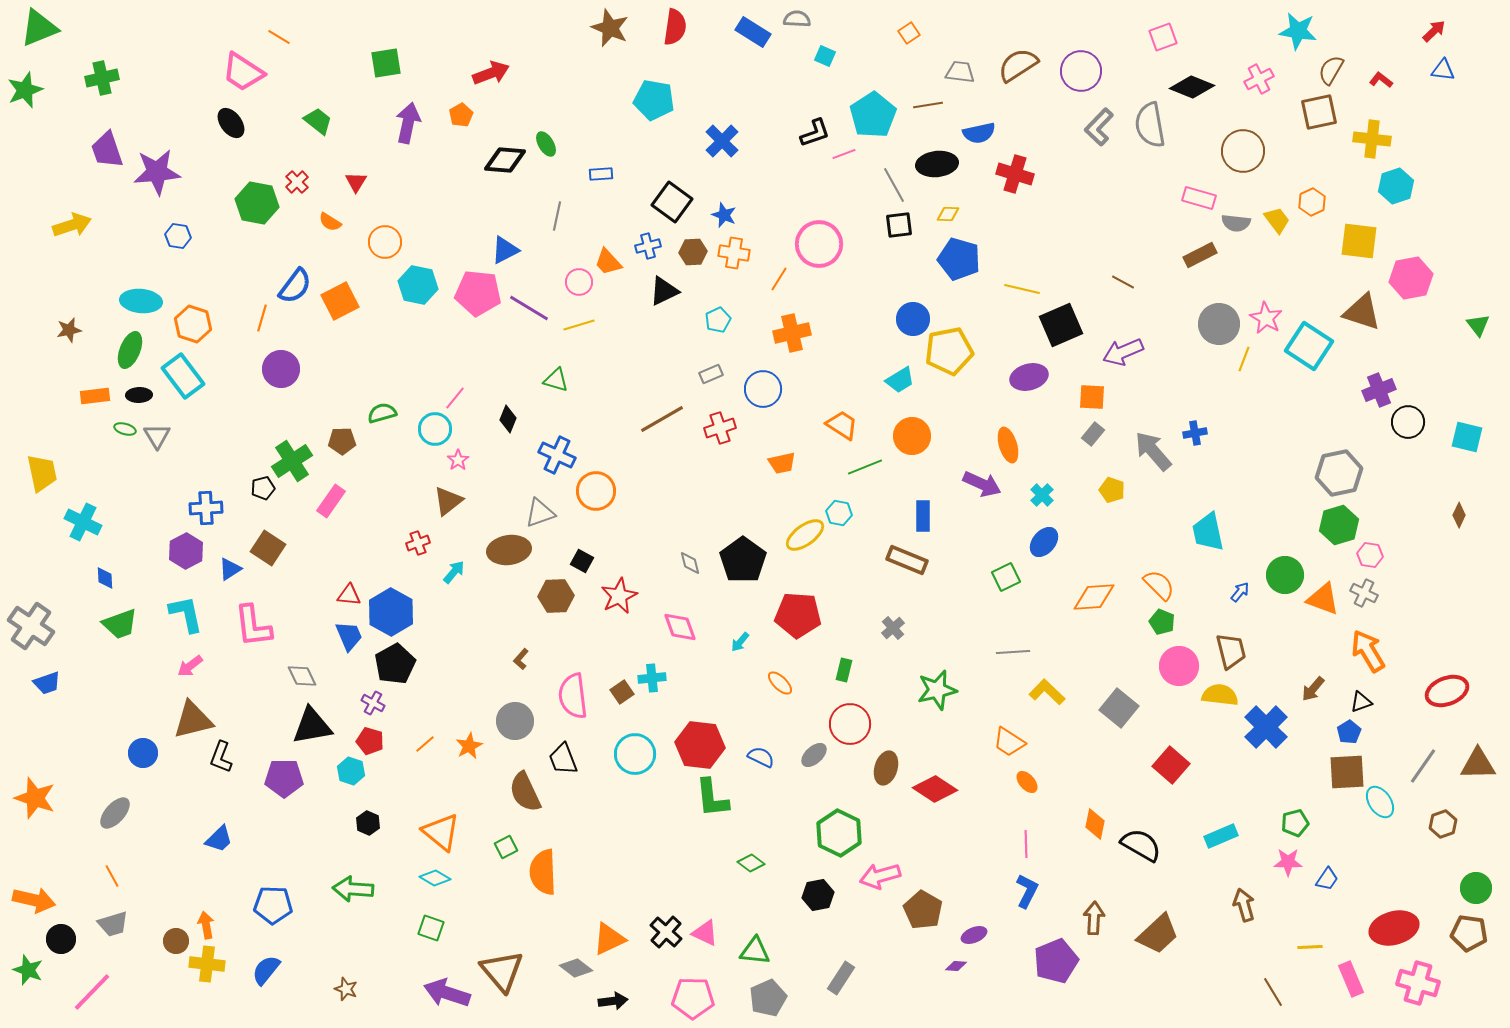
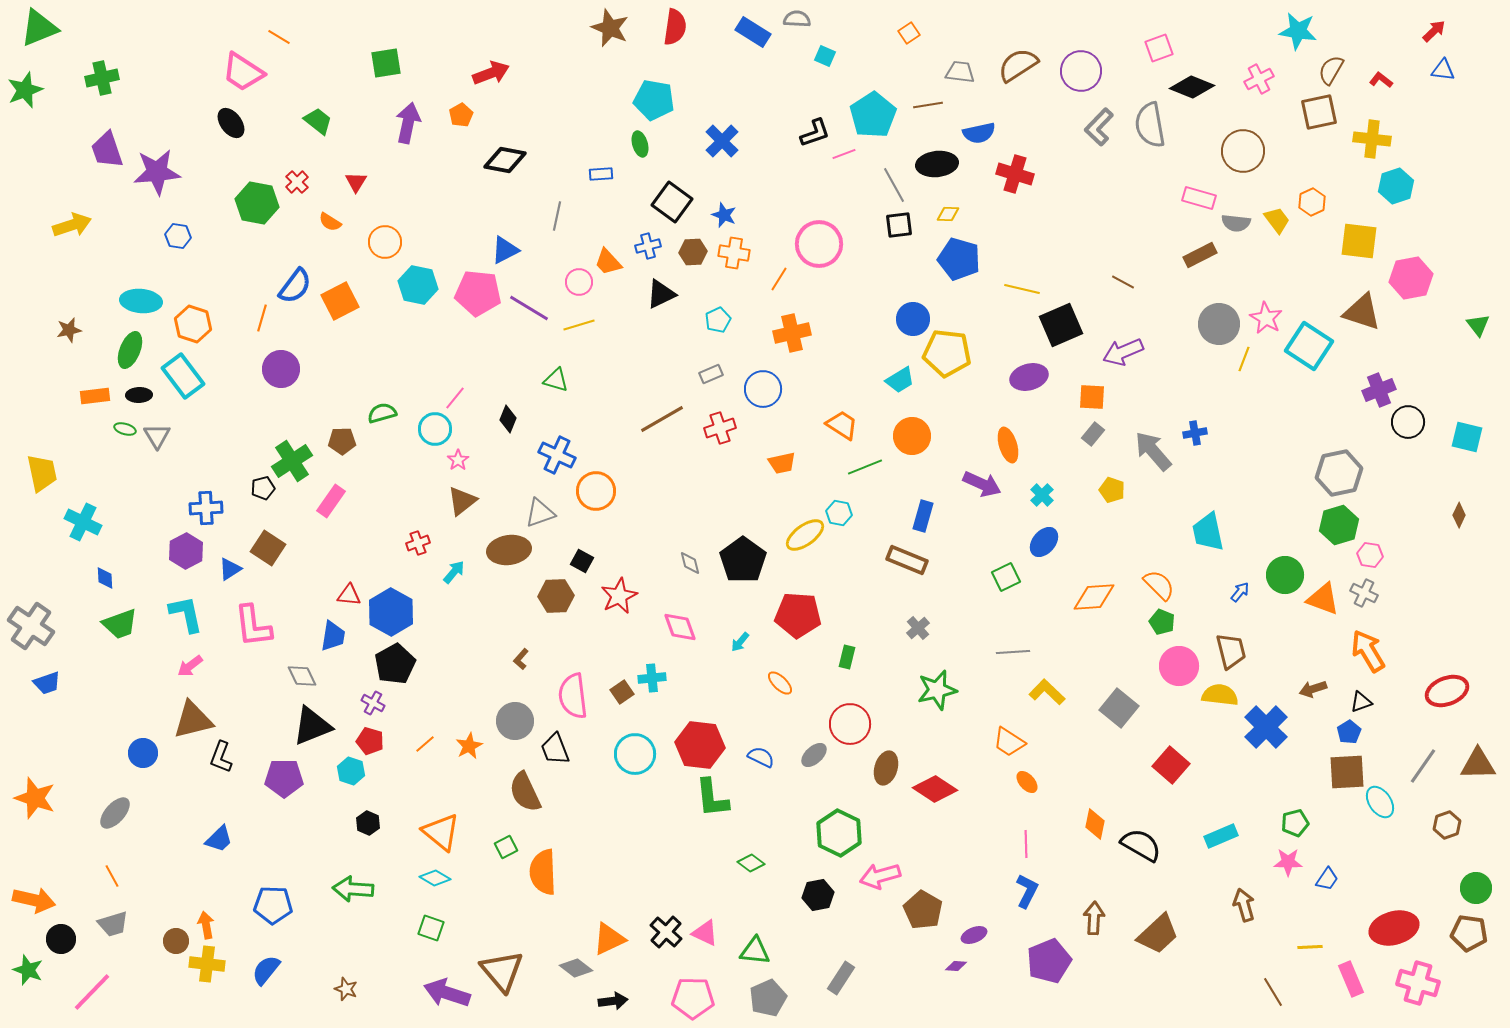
pink square at (1163, 37): moved 4 px left, 11 px down
green ellipse at (546, 144): moved 94 px right; rotated 15 degrees clockwise
black diamond at (505, 160): rotated 6 degrees clockwise
black triangle at (664, 291): moved 3 px left, 3 px down
yellow pentagon at (949, 351): moved 2 px left, 2 px down; rotated 18 degrees clockwise
brown triangle at (448, 501): moved 14 px right
blue rectangle at (923, 516): rotated 16 degrees clockwise
gray cross at (893, 628): moved 25 px right
blue trapezoid at (349, 636): moved 16 px left; rotated 32 degrees clockwise
green rectangle at (844, 670): moved 3 px right, 13 px up
brown arrow at (1313, 689): rotated 32 degrees clockwise
black triangle at (312, 726): rotated 12 degrees counterclockwise
black trapezoid at (563, 759): moved 8 px left, 10 px up
brown hexagon at (1443, 824): moved 4 px right, 1 px down
purple pentagon at (1056, 961): moved 7 px left
